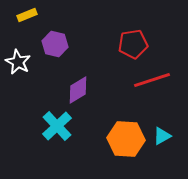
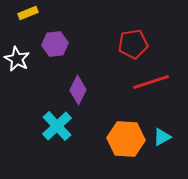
yellow rectangle: moved 1 px right, 2 px up
purple hexagon: rotated 20 degrees counterclockwise
white star: moved 1 px left, 3 px up
red line: moved 1 px left, 2 px down
purple diamond: rotated 32 degrees counterclockwise
cyan triangle: moved 1 px down
